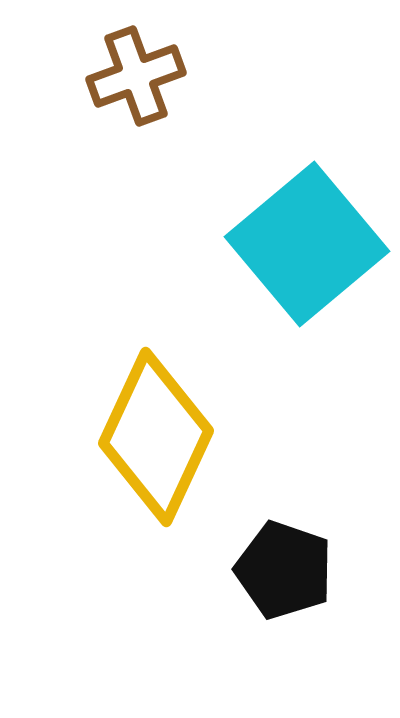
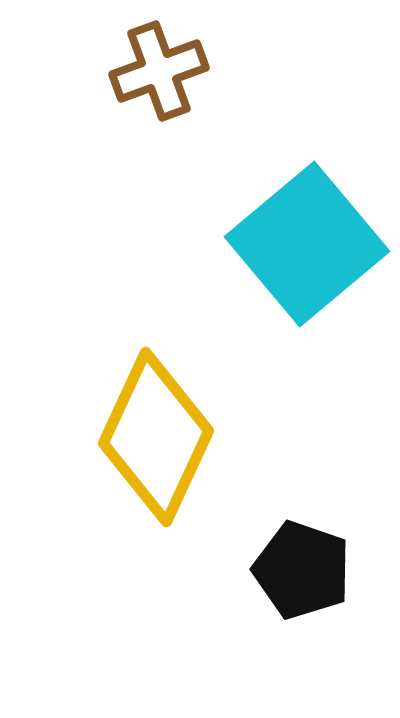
brown cross: moved 23 px right, 5 px up
black pentagon: moved 18 px right
